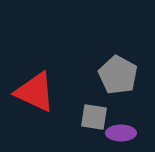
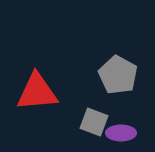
red triangle: moved 2 px right; rotated 30 degrees counterclockwise
gray square: moved 5 px down; rotated 12 degrees clockwise
